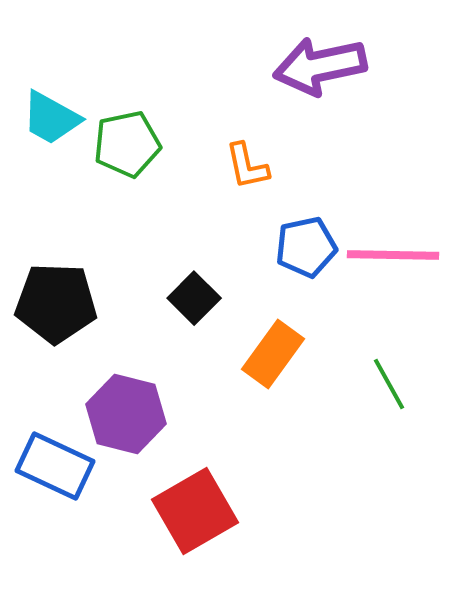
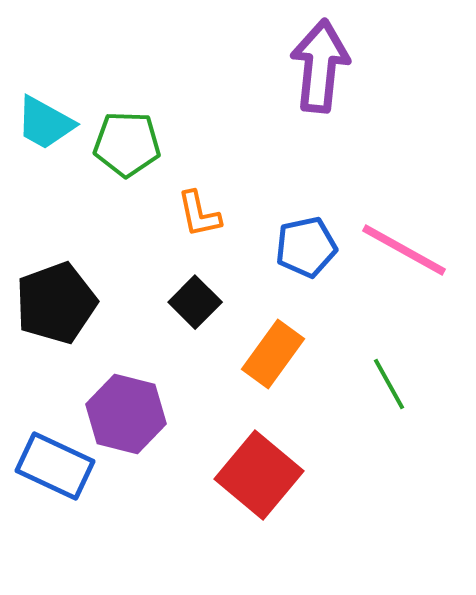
purple arrow: rotated 108 degrees clockwise
cyan trapezoid: moved 6 px left, 5 px down
green pentagon: rotated 14 degrees clockwise
orange L-shape: moved 48 px left, 48 px down
pink line: moved 11 px right, 5 px up; rotated 28 degrees clockwise
black square: moved 1 px right, 4 px down
black pentagon: rotated 22 degrees counterclockwise
red square: moved 64 px right, 36 px up; rotated 20 degrees counterclockwise
